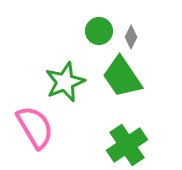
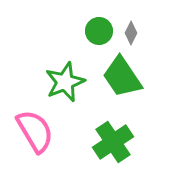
gray diamond: moved 4 px up
pink semicircle: moved 4 px down
green cross: moved 14 px left, 3 px up
